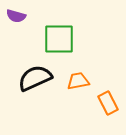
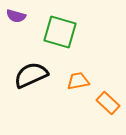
green square: moved 1 px right, 7 px up; rotated 16 degrees clockwise
black semicircle: moved 4 px left, 3 px up
orange rectangle: rotated 20 degrees counterclockwise
